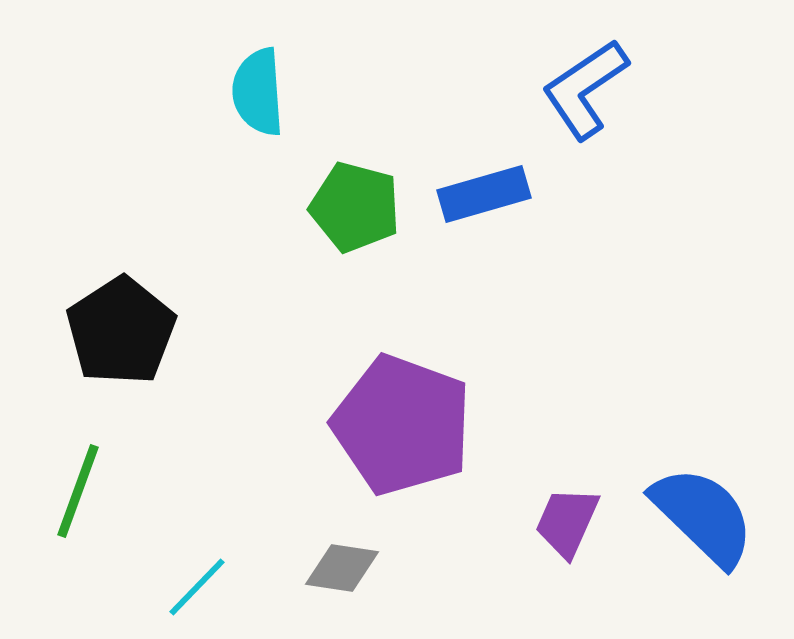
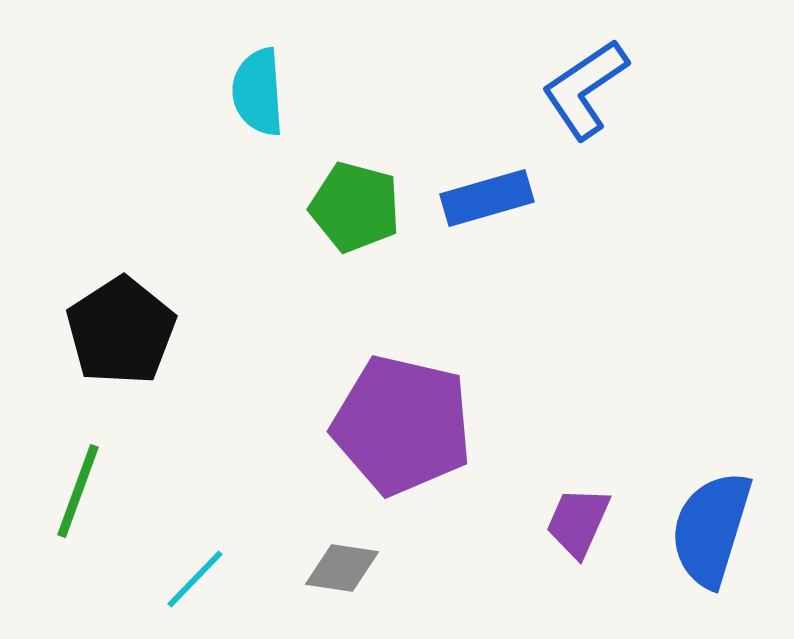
blue rectangle: moved 3 px right, 4 px down
purple pentagon: rotated 7 degrees counterclockwise
blue semicircle: moved 8 px right, 13 px down; rotated 117 degrees counterclockwise
purple trapezoid: moved 11 px right
cyan line: moved 2 px left, 8 px up
